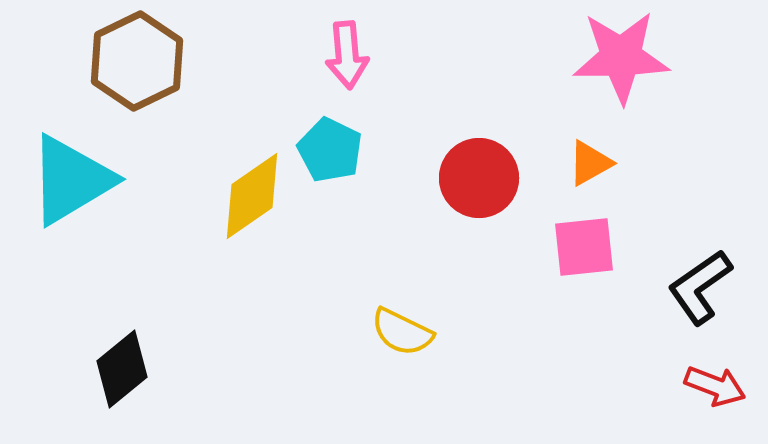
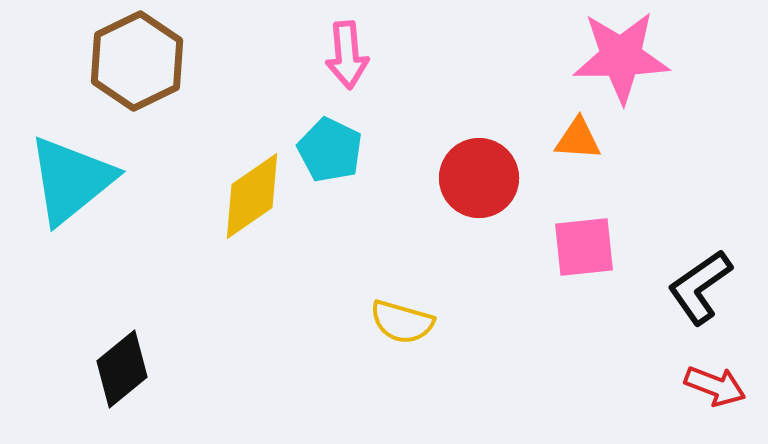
orange triangle: moved 12 px left, 24 px up; rotated 33 degrees clockwise
cyan triangle: rotated 8 degrees counterclockwise
yellow semicircle: moved 10 px up; rotated 10 degrees counterclockwise
